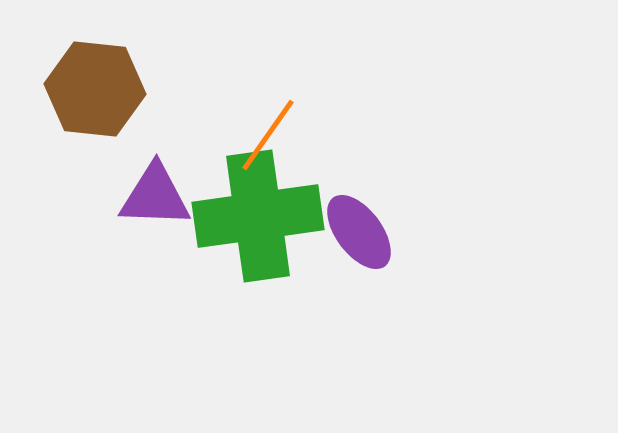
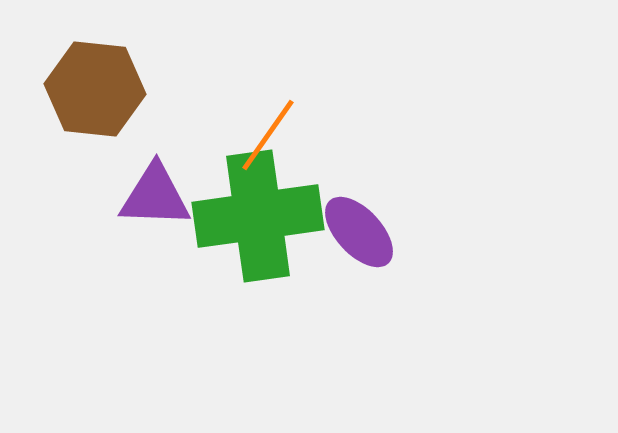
purple ellipse: rotated 6 degrees counterclockwise
